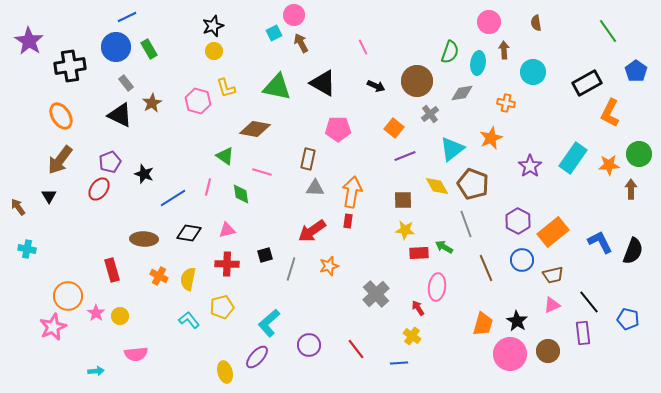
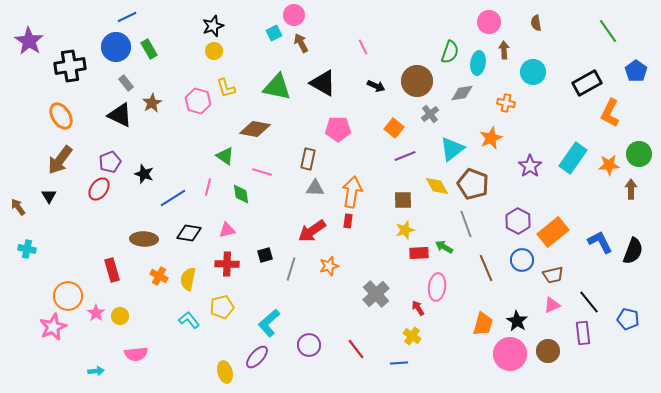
yellow star at (405, 230): rotated 24 degrees counterclockwise
